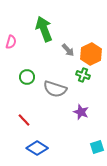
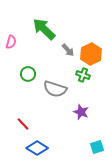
green arrow: rotated 25 degrees counterclockwise
green circle: moved 1 px right, 3 px up
red line: moved 1 px left, 4 px down
